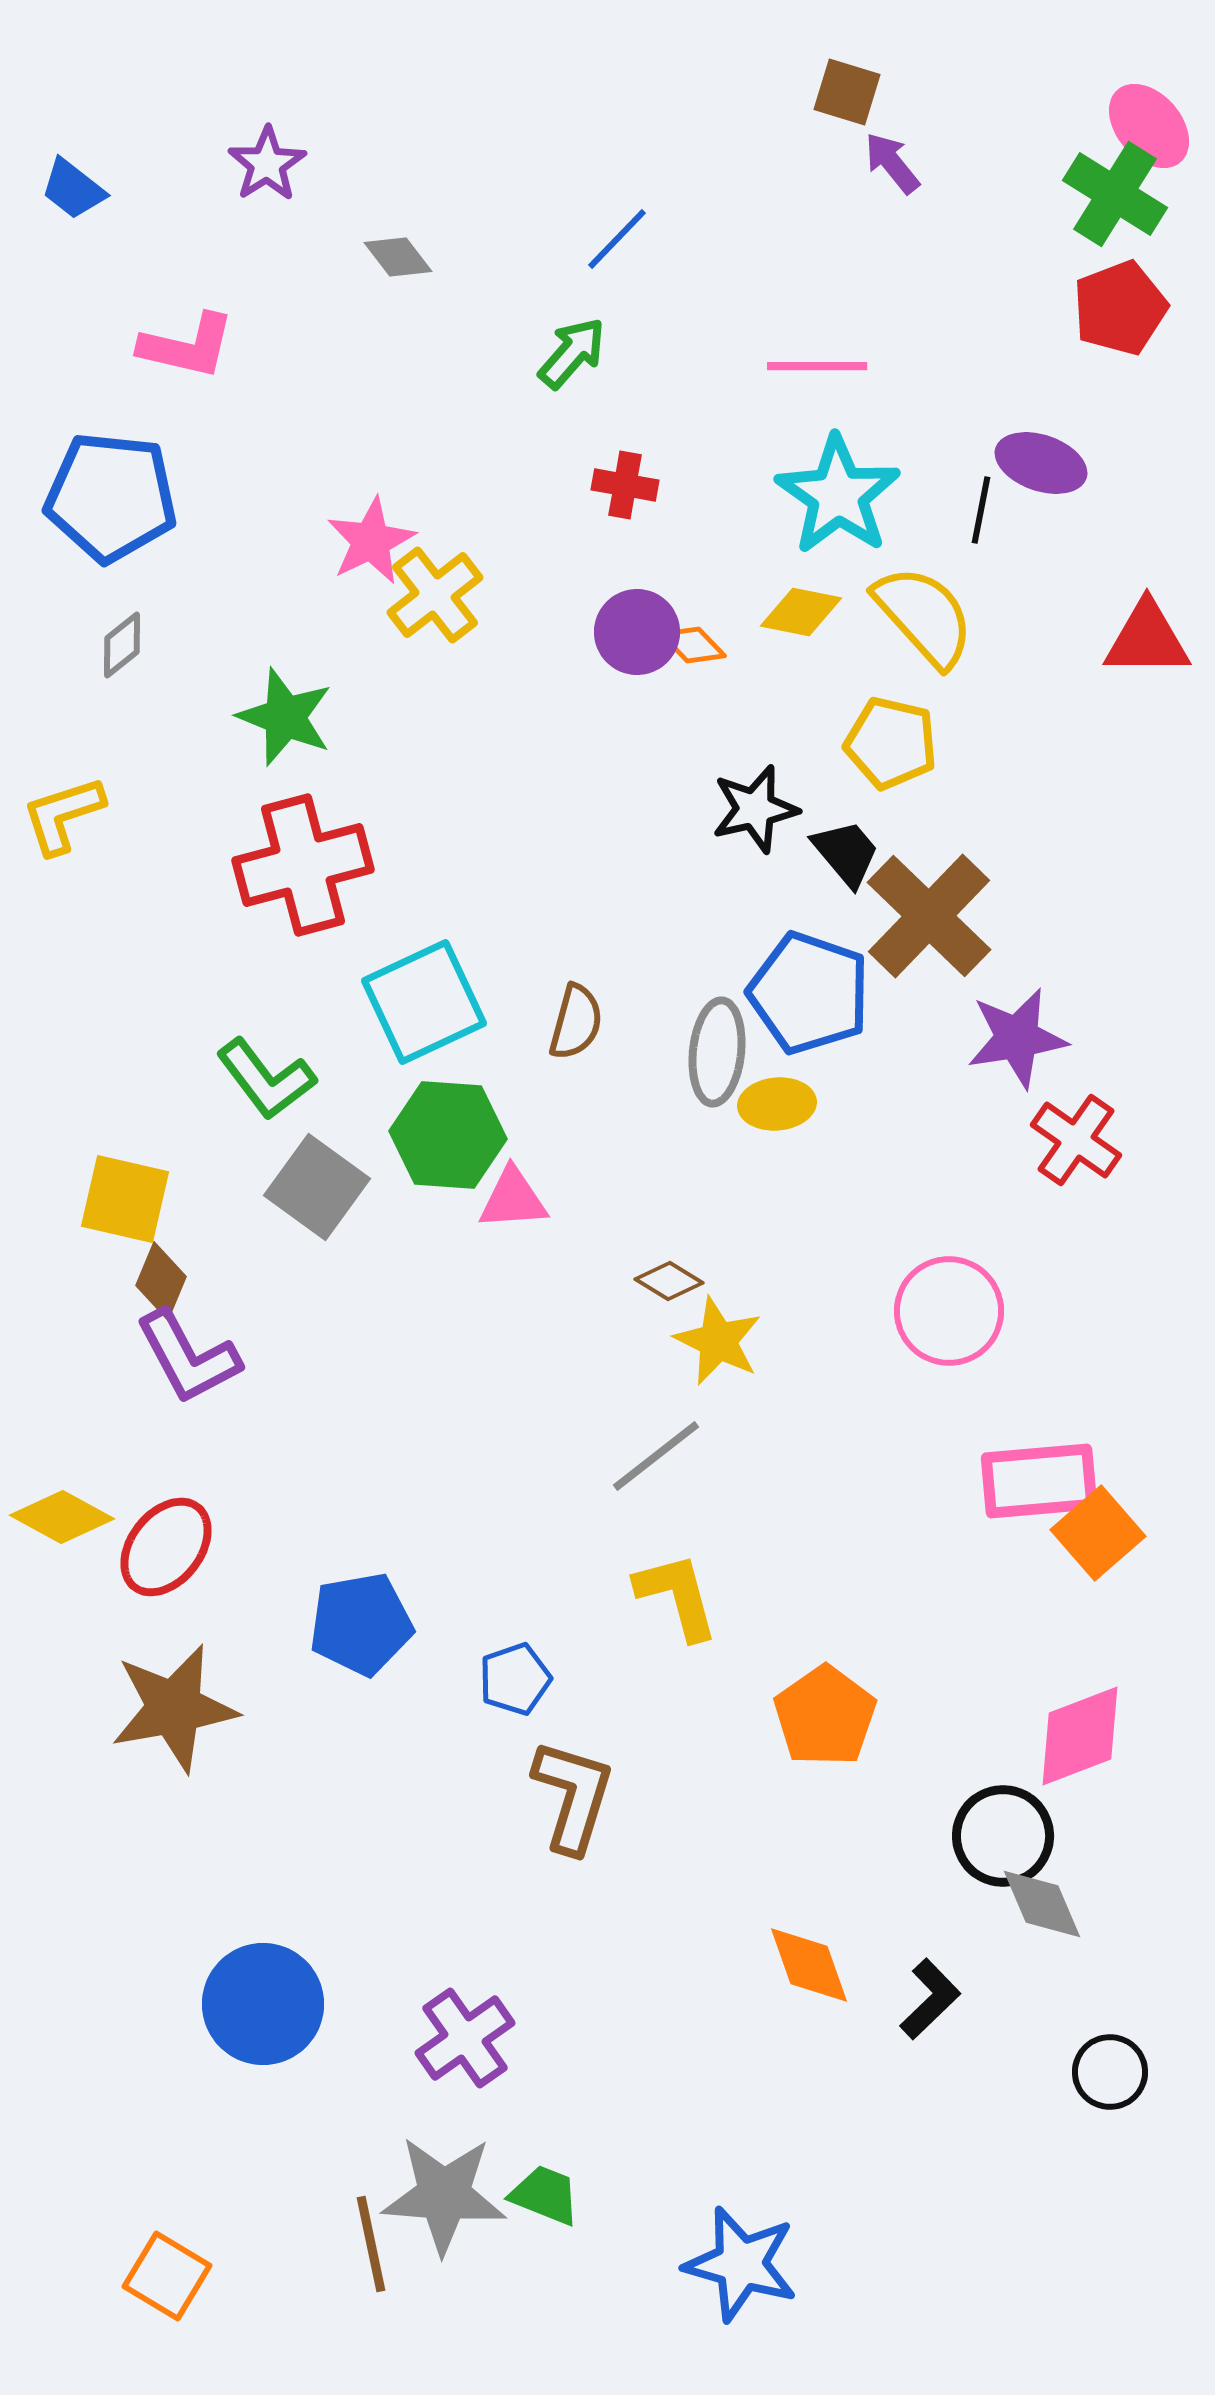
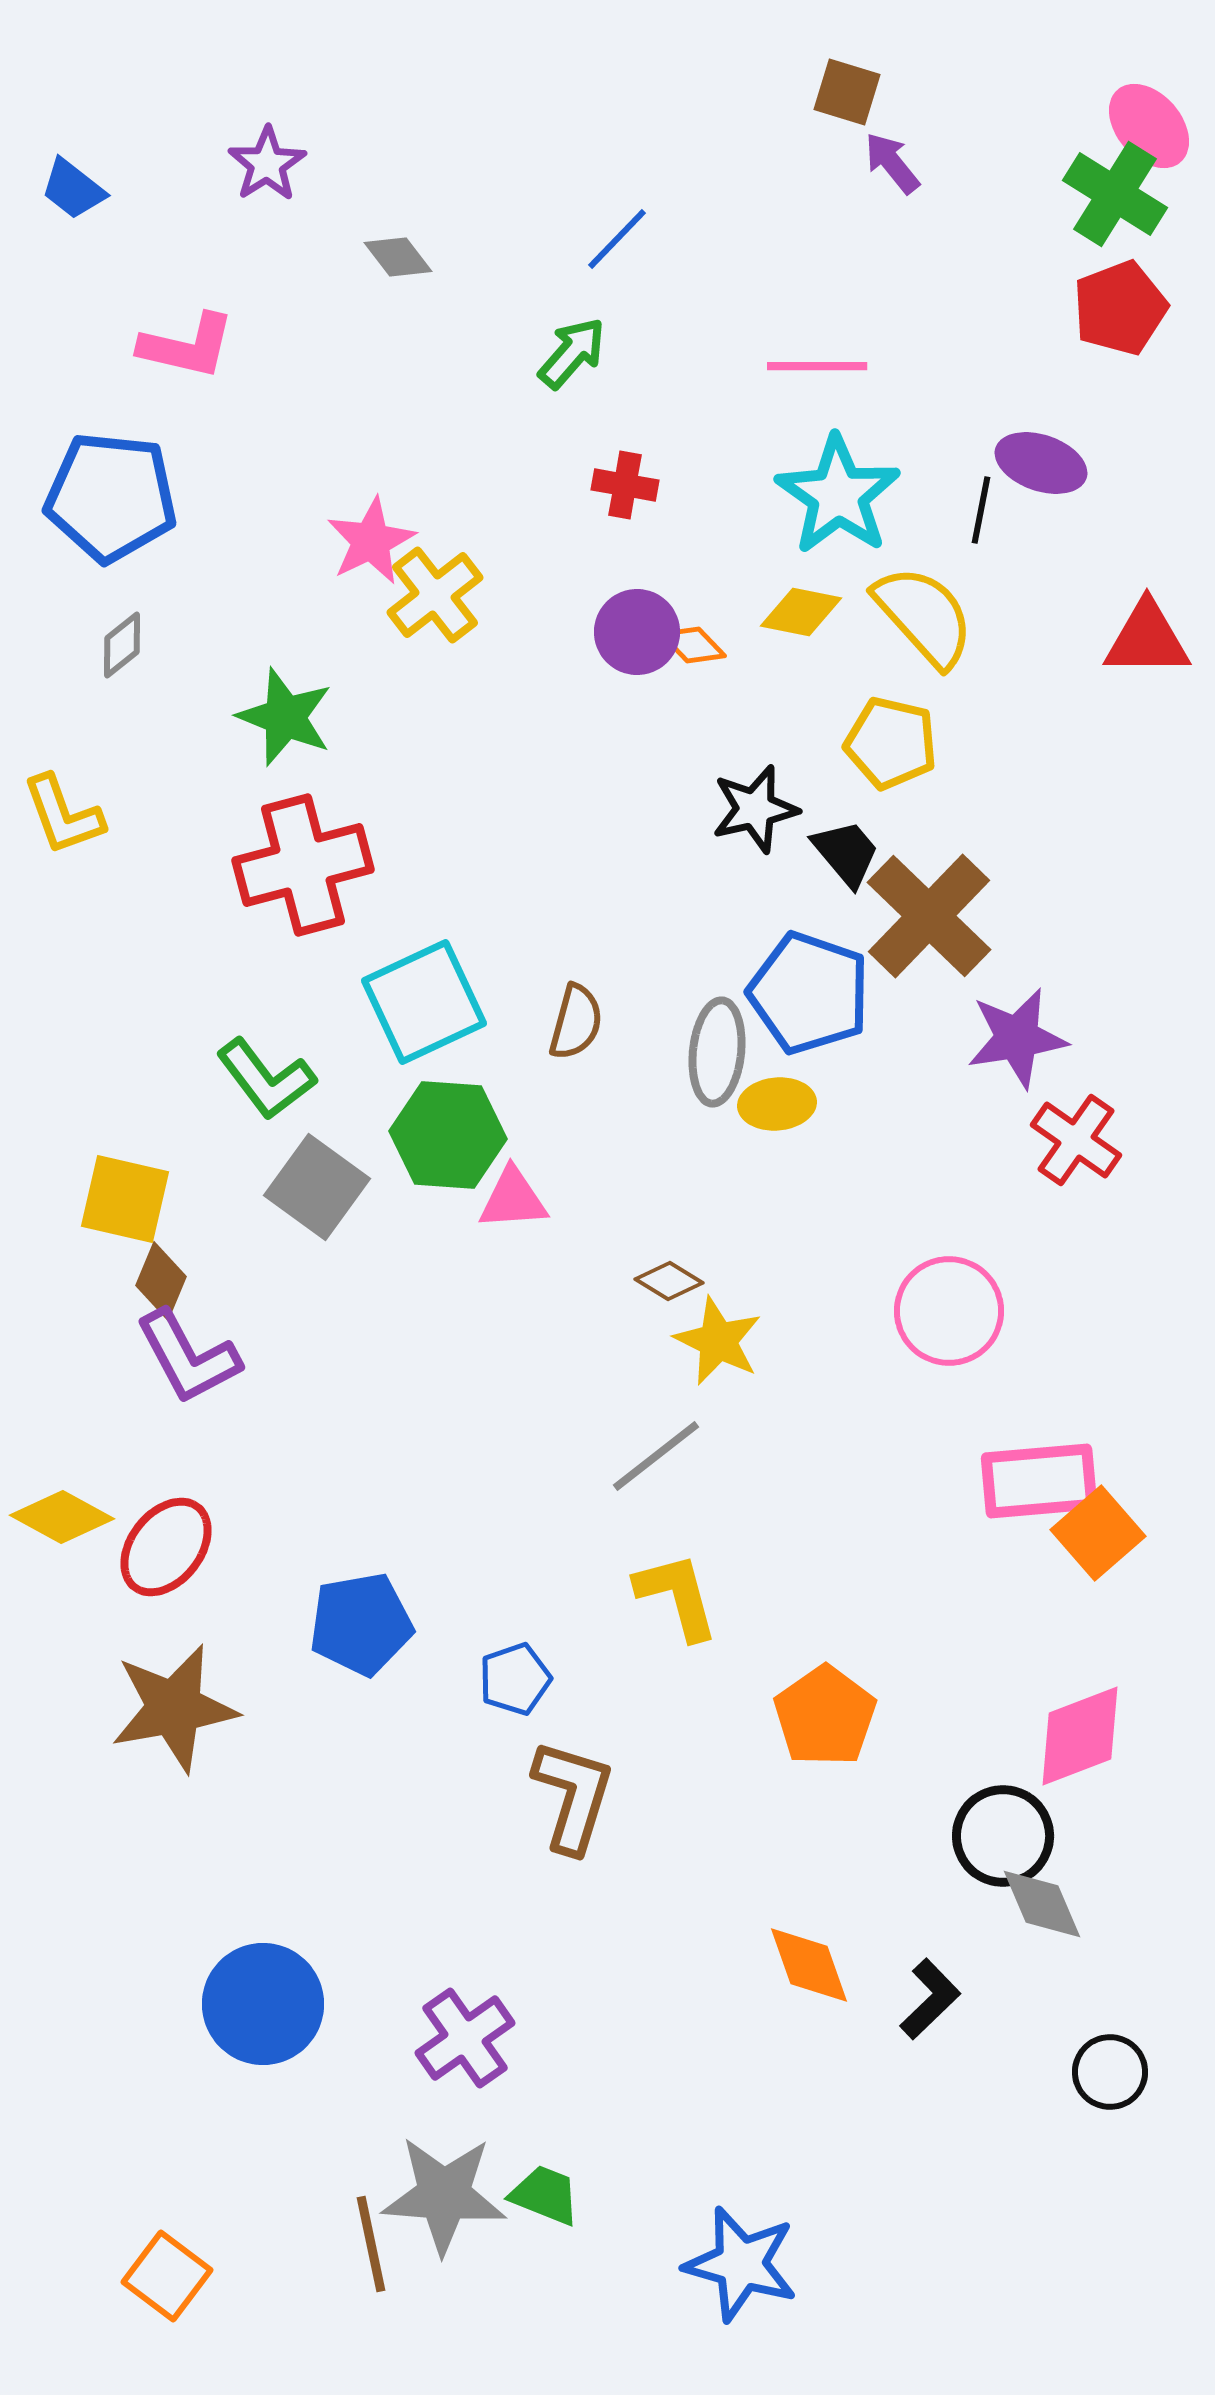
yellow L-shape at (63, 815): rotated 92 degrees counterclockwise
orange square at (167, 2276): rotated 6 degrees clockwise
